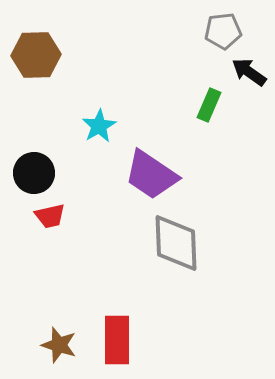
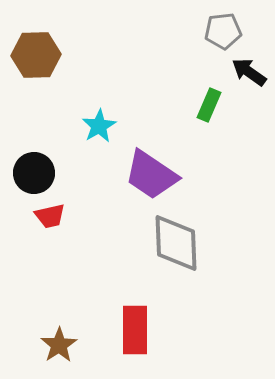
red rectangle: moved 18 px right, 10 px up
brown star: rotated 21 degrees clockwise
